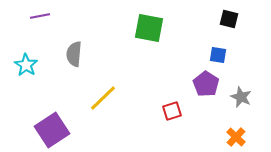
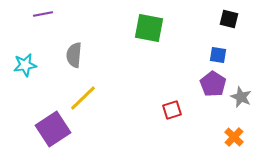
purple line: moved 3 px right, 2 px up
gray semicircle: moved 1 px down
cyan star: moved 1 px left; rotated 30 degrees clockwise
purple pentagon: moved 7 px right
yellow line: moved 20 px left
red square: moved 1 px up
purple square: moved 1 px right, 1 px up
orange cross: moved 2 px left
